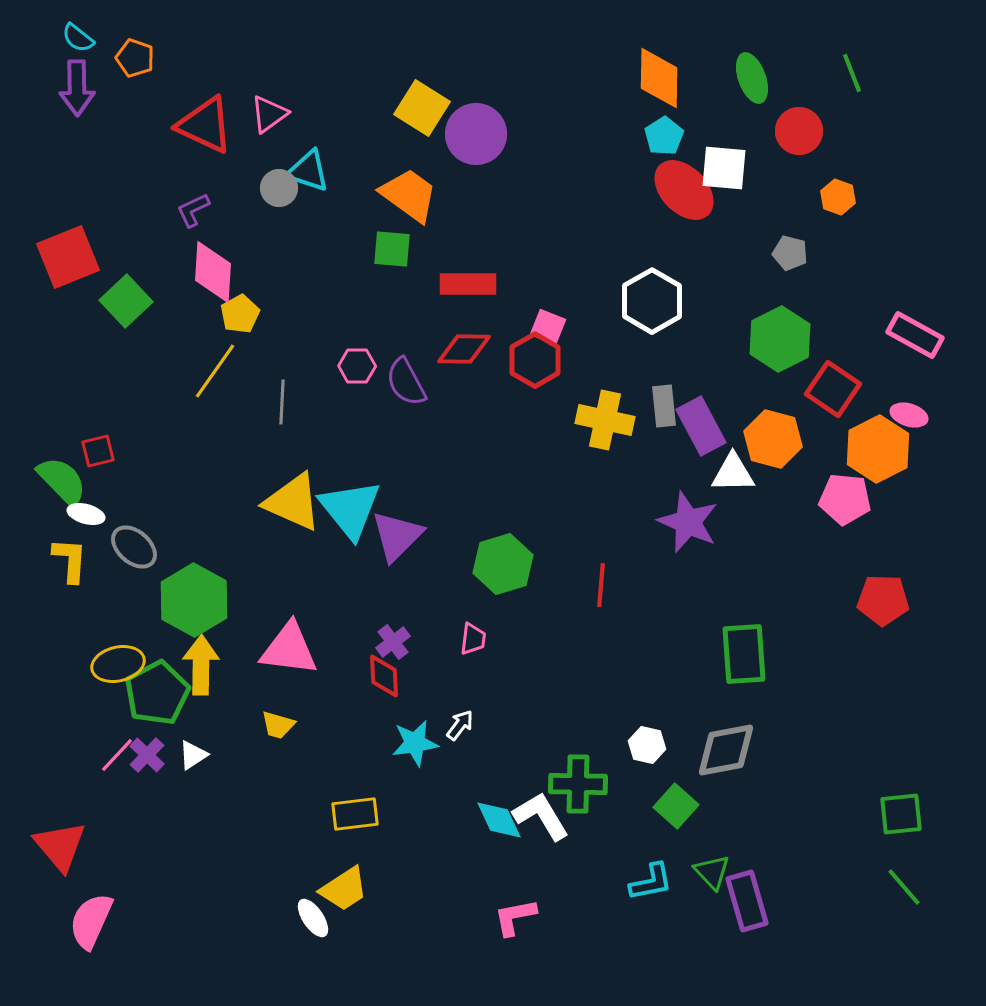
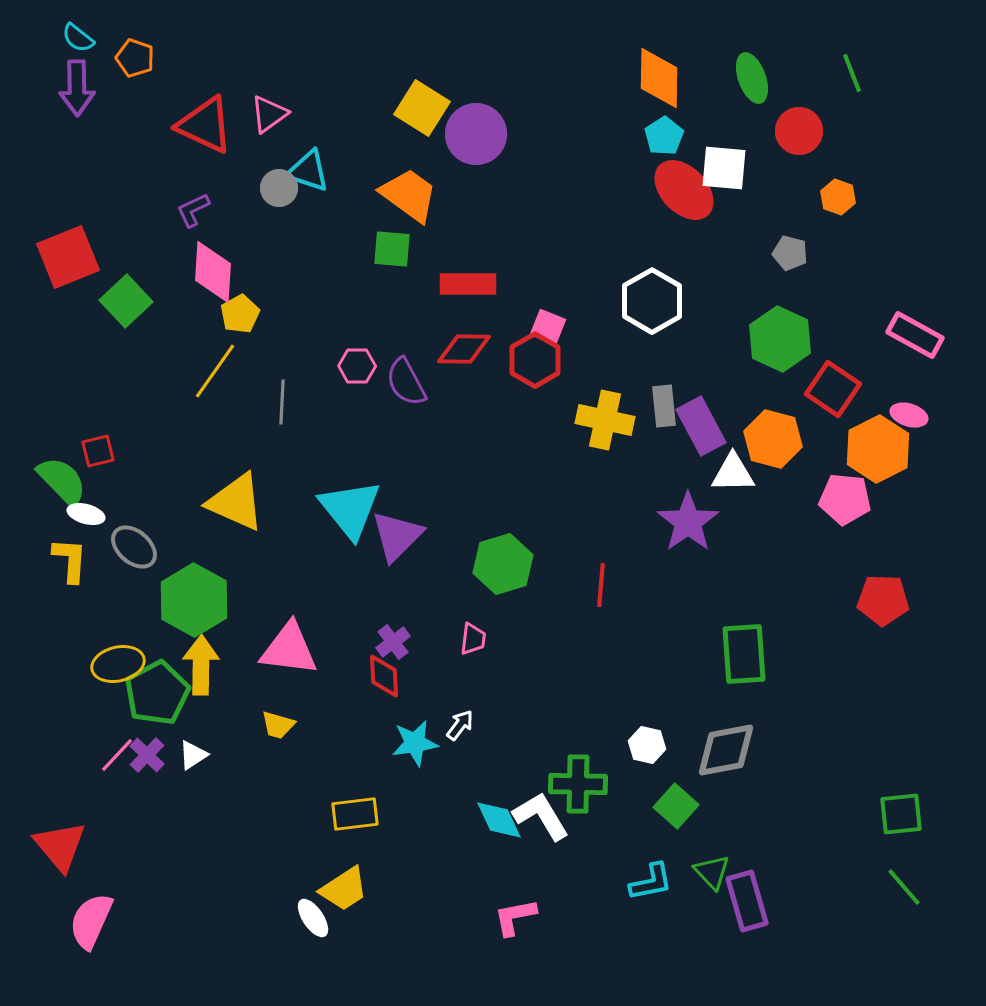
green hexagon at (780, 339): rotated 8 degrees counterclockwise
yellow triangle at (293, 502): moved 57 px left
purple star at (688, 522): rotated 14 degrees clockwise
